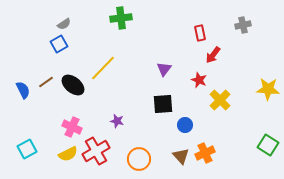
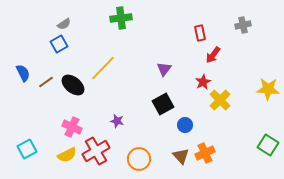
red star: moved 4 px right, 2 px down; rotated 21 degrees clockwise
blue semicircle: moved 17 px up
black square: rotated 25 degrees counterclockwise
yellow semicircle: moved 1 px left, 1 px down
